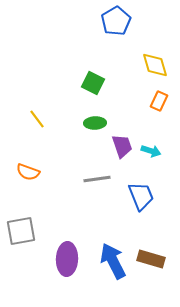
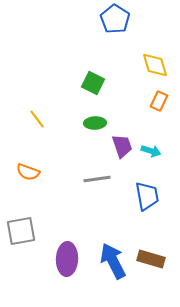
blue pentagon: moved 1 px left, 2 px up; rotated 8 degrees counterclockwise
blue trapezoid: moved 6 px right; rotated 12 degrees clockwise
